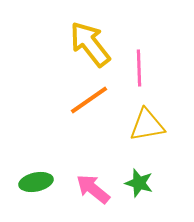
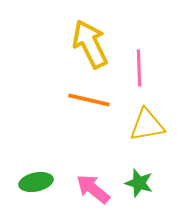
yellow arrow: rotated 12 degrees clockwise
orange line: rotated 48 degrees clockwise
